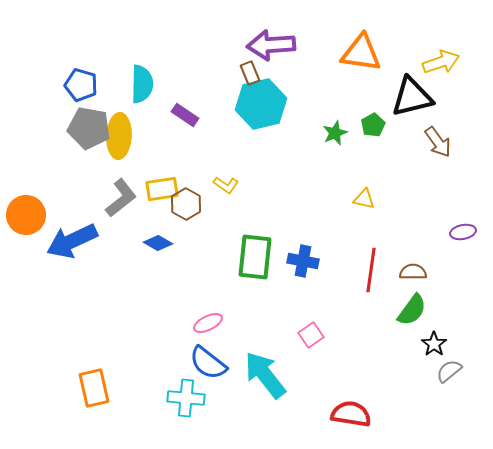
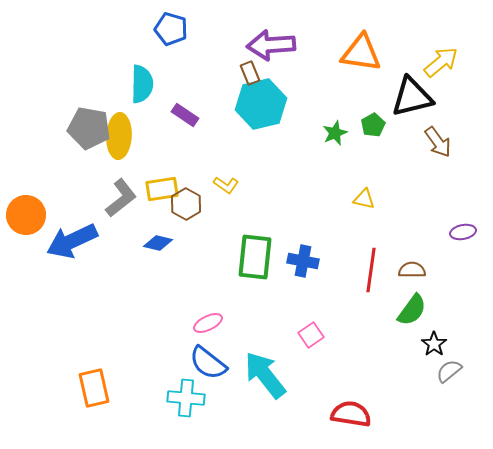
yellow arrow: rotated 21 degrees counterclockwise
blue pentagon: moved 90 px right, 56 px up
blue diamond: rotated 16 degrees counterclockwise
brown semicircle: moved 1 px left, 2 px up
